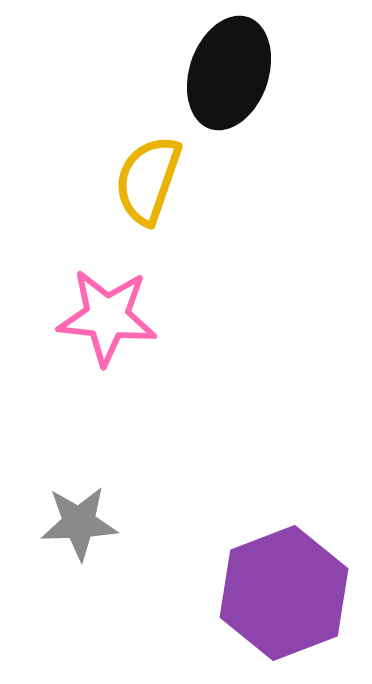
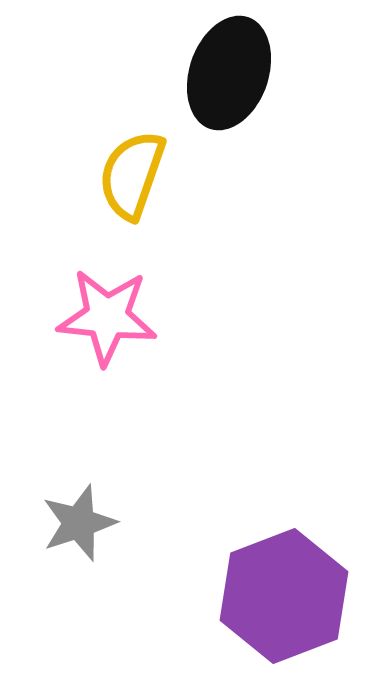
yellow semicircle: moved 16 px left, 5 px up
gray star: rotated 16 degrees counterclockwise
purple hexagon: moved 3 px down
